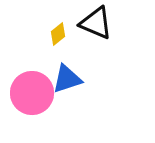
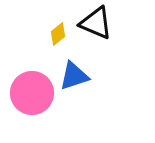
blue triangle: moved 7 px right, 3 px up
